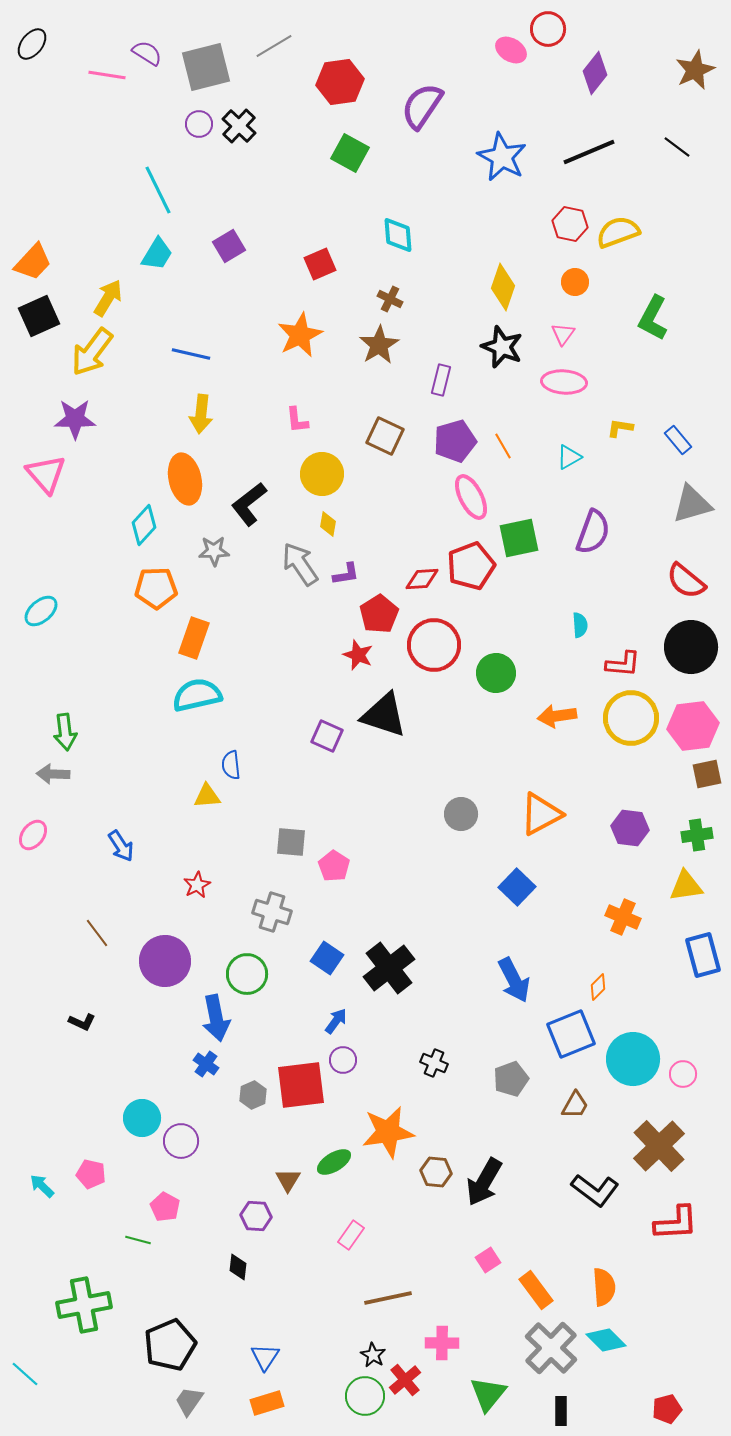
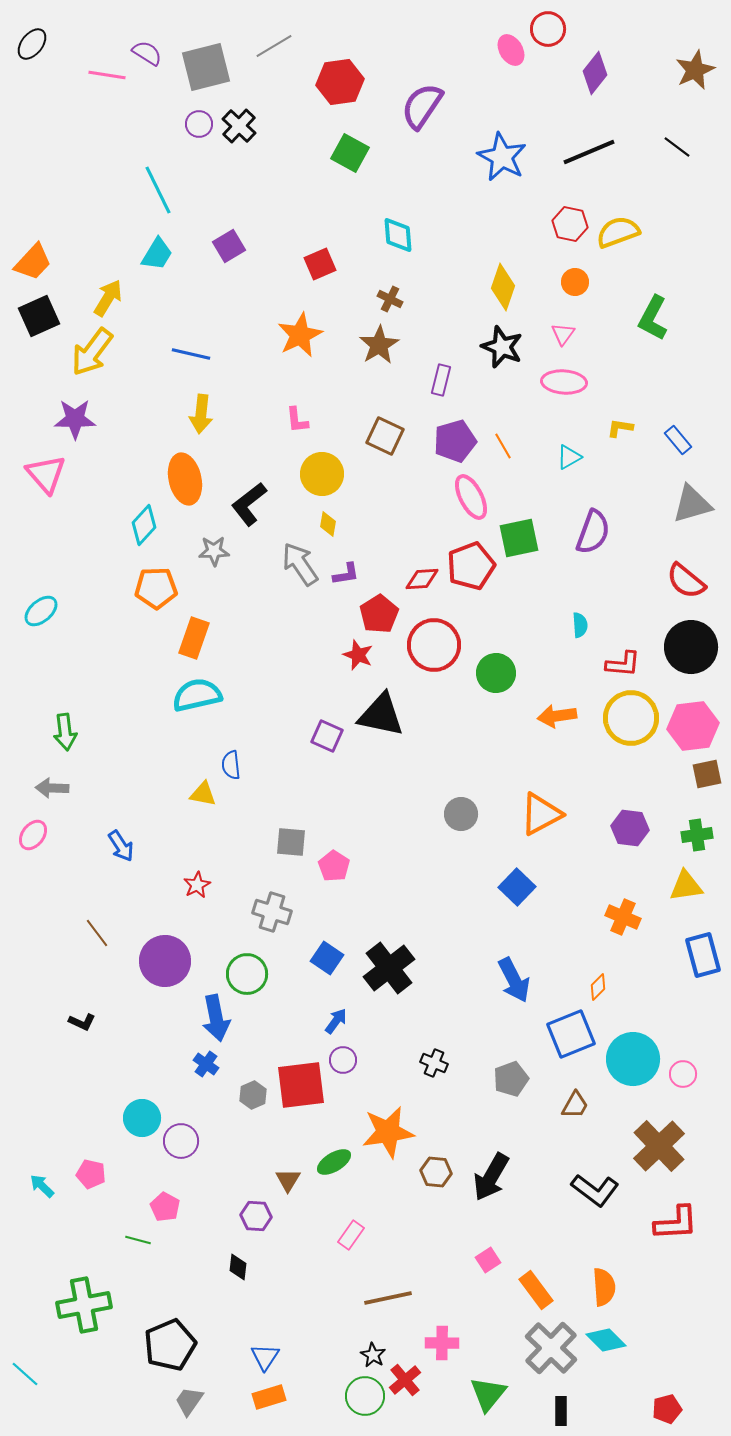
pink ellipse at (511, 50): rotated 28 degrees clockwise
black triangle at (384, 715): moved 3 px left; rotated 6 degrees counterclockwise
gray arrow at (53, 774): moved 1 px left, 14 px down
yellow triangle at (207, 796): moved 4 px left, 2 px up; rotated 16 degrees clockwise
black arrow at (484, 1182): moved 7 px right, 5 px up
orange rectangle at (267, 1403): moved 2 px right, 6 px up
